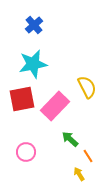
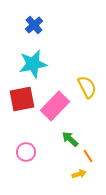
yellow arrow: rotated 104 degrees clockwise
